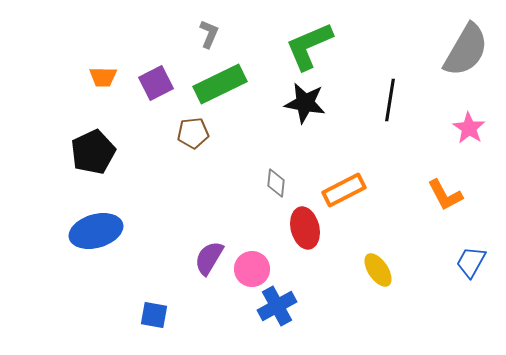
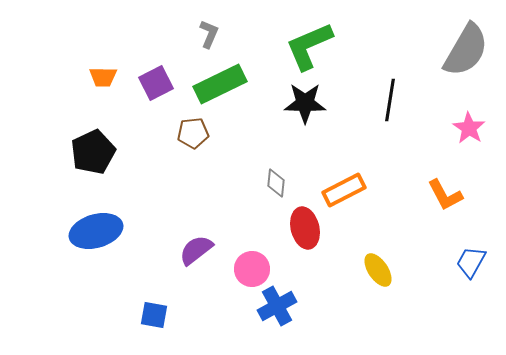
black star: rotated 9 degrees counterclockwise
purple semicircle: moved 13 px left, 8 px up; rotated 21 degrees clockwise
